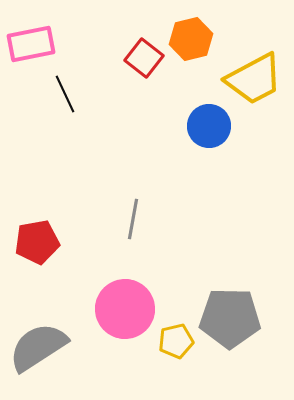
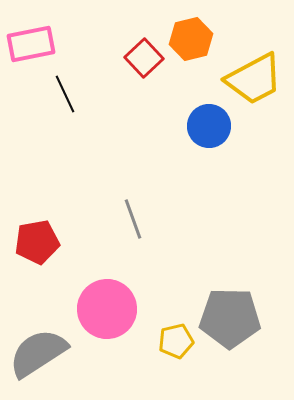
red square: rotated 9 degrees clockwise
gray line: rotated 30 degrees counterclockwise
pink circle: moved 18 px left
gray semicircle: moved 6 px down
